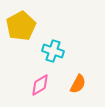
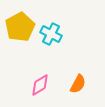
yellow pentagon: moved 1 px left, 1 px down
cyan cross: moved 2 px left, 17 px up; rotated 10 degrees clockwise
